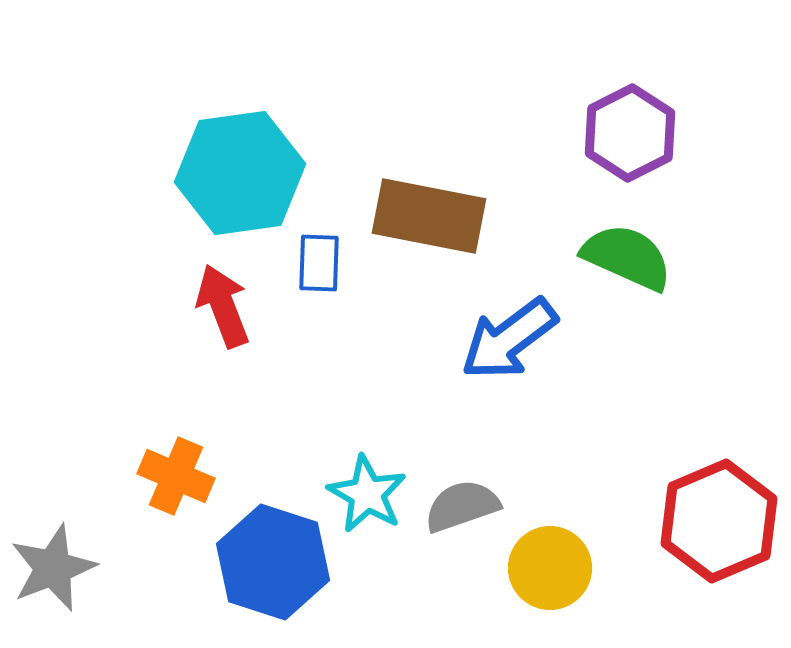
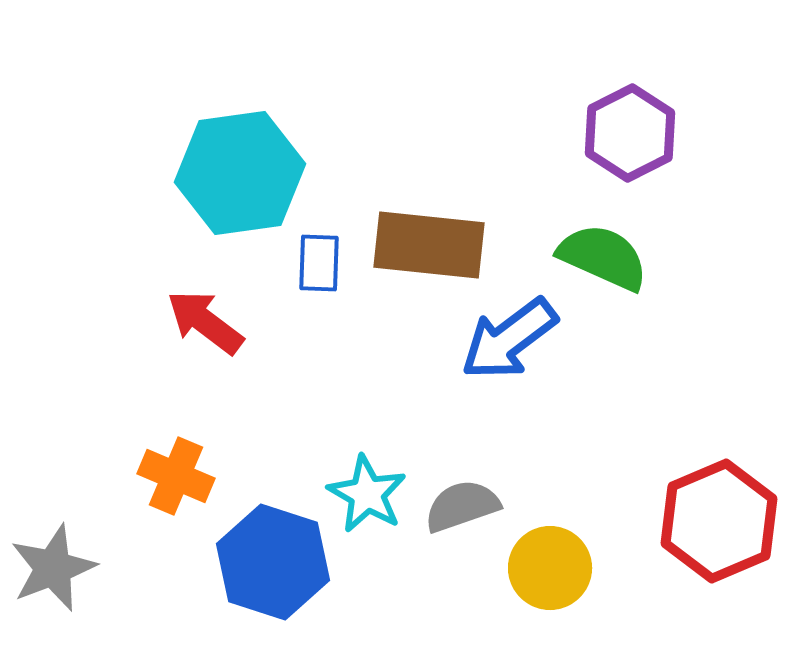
brown rectangle: moved 29 px down; rotated 5 degrees counterclockwise
green semicircle: moved 24 px left
red arrow: moved 18 px left, 16 px down; rotated 32 degrees counterclockwise
